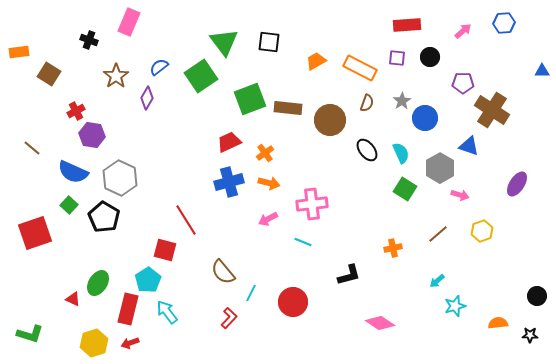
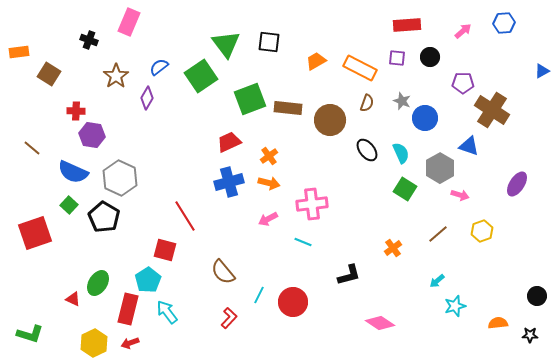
green triangle at (224, 42): moved 2 px right, 2 px down
blue triangle at (542, 71): rotated 28 degrees counterclockwise
gray star at (402, 101): rotated 18 degrees counterclockwise
red cross at (76, 111): rotated 30 degrees clockwise
orange cross at (265, 153): moved 4 px right, 3 px down
red line at (186, 220): moved 1 px left, 4 px up
orange cross at (393, 248): rotated 24 degrees counterclockwise
cyan line at (251, 293): moved 8 px right, 2 px down
yellow hexagon at (94, 343): rotated 8 degrees counterclockwise
